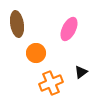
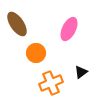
brown ellipse: rotated 25 degrees counterclockwise
